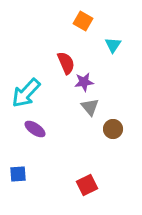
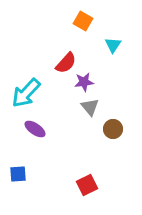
red semicircle: rotated 65 degrees clockwise
